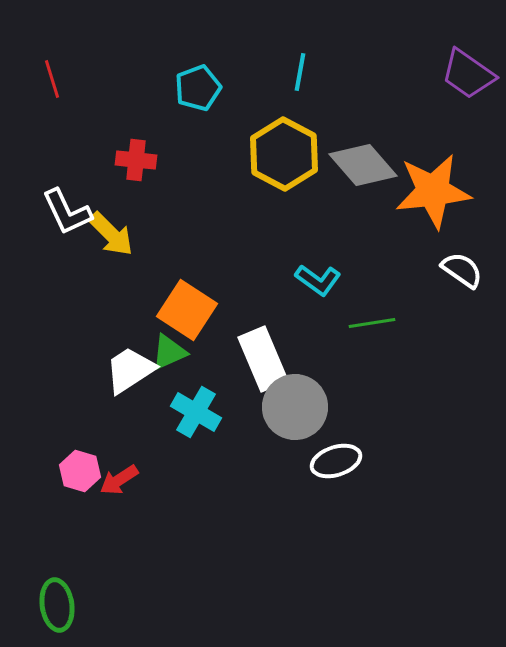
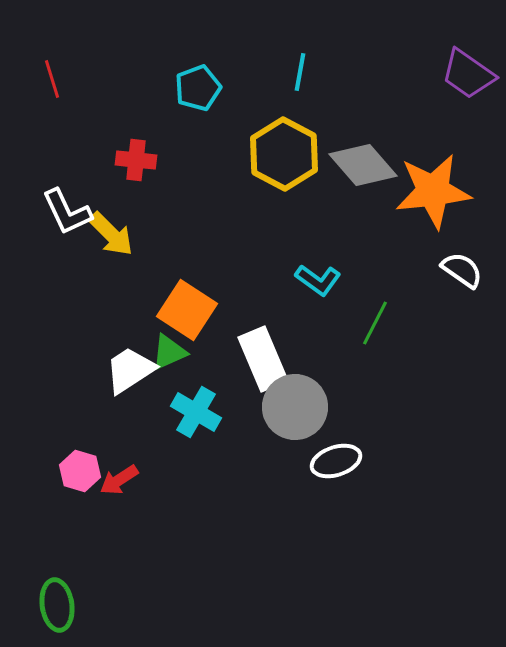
green line: moved 3 px right; rotated 54 degrees counterclockwise
